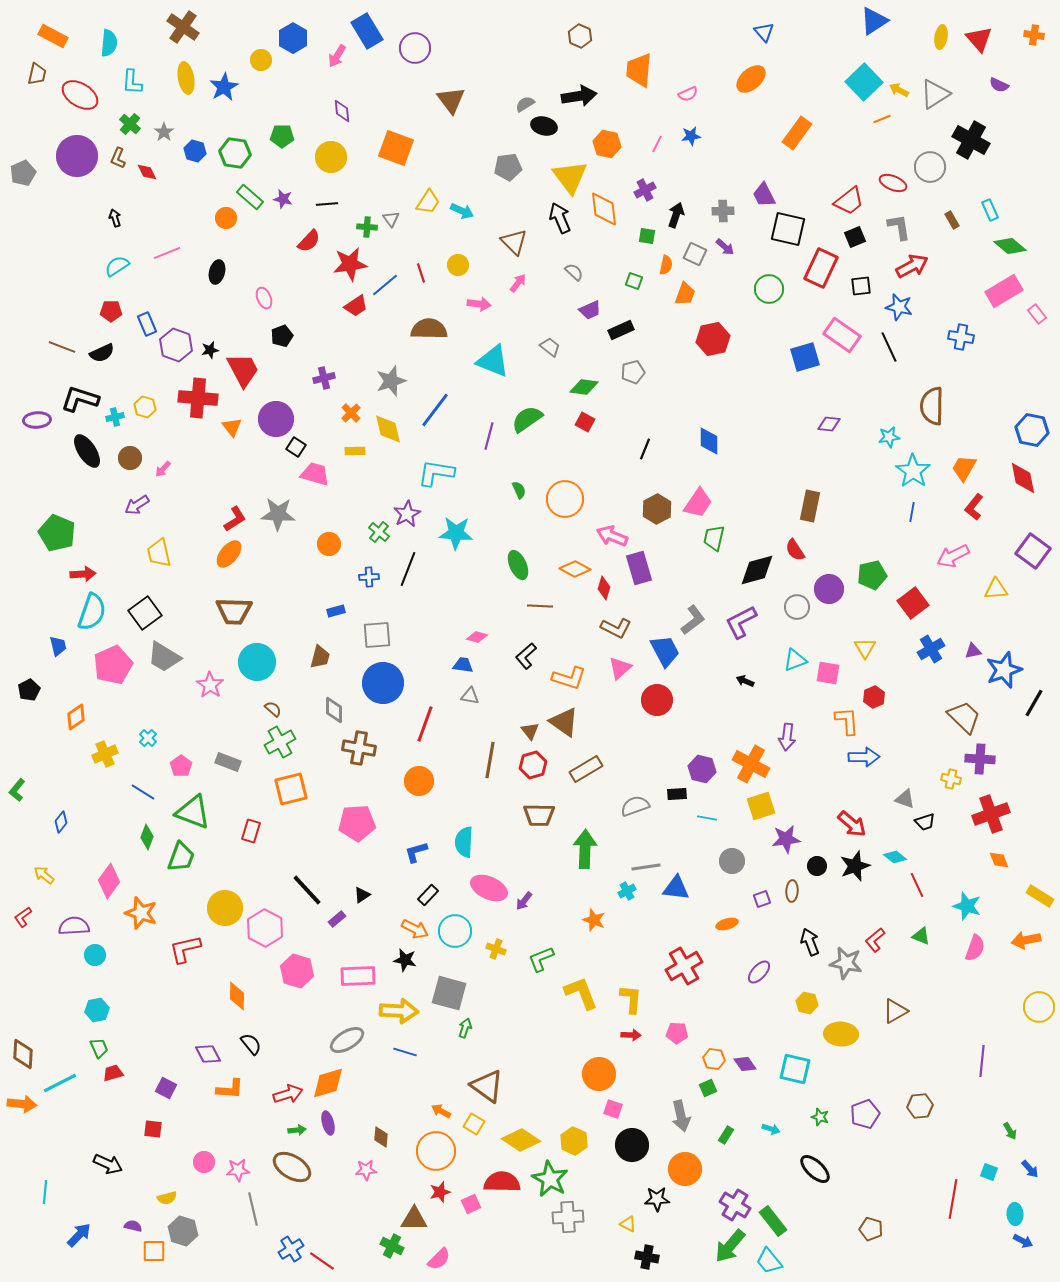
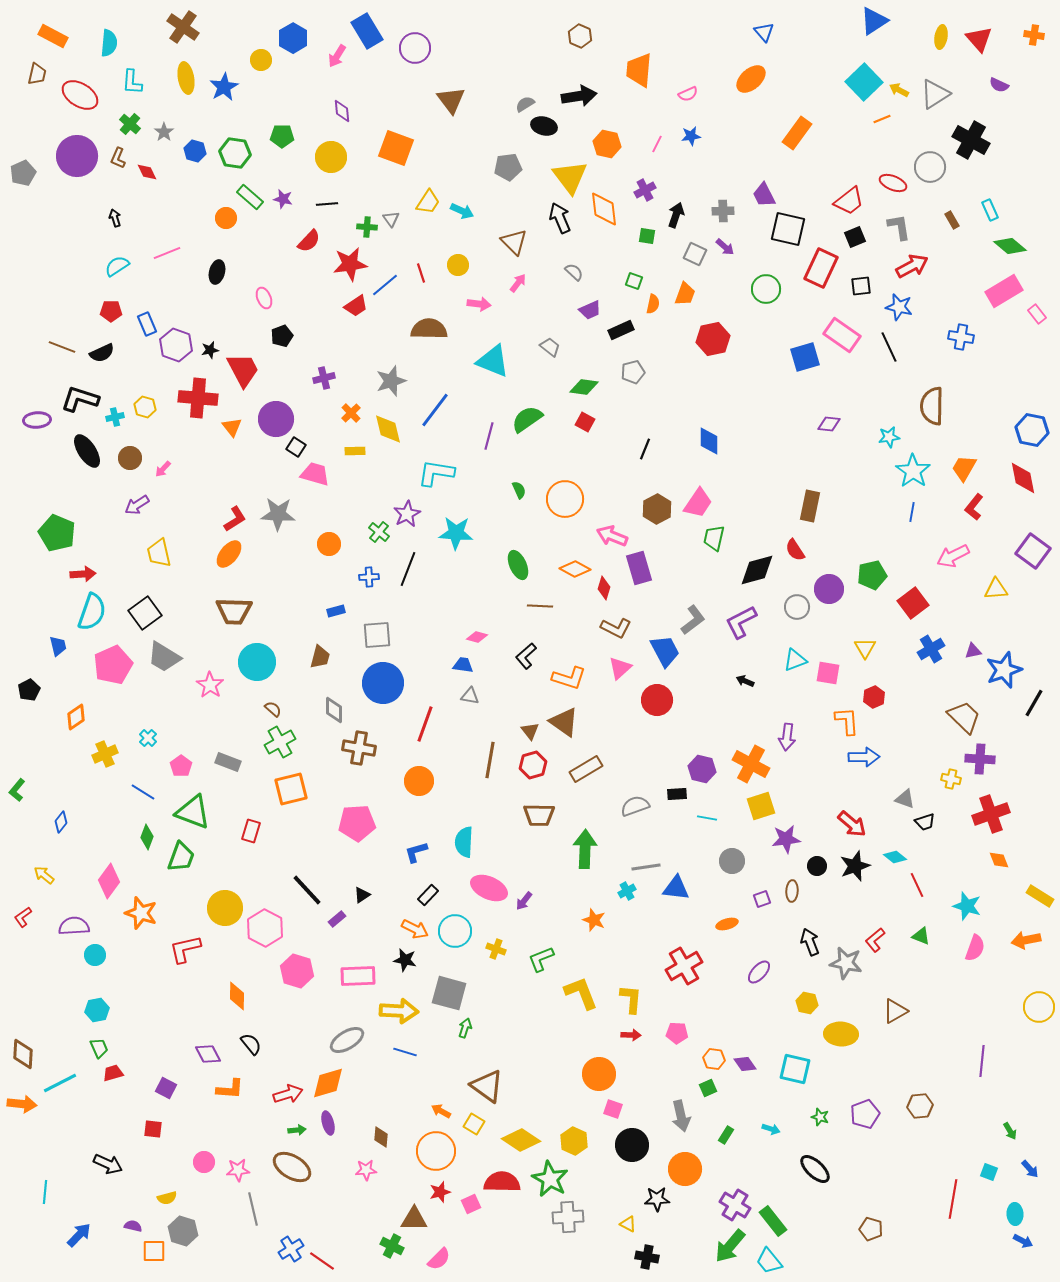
orange semicircle at (666, 265): moved 13 px left, 39 px down
green circle at (769, 289): moved 3 px left
